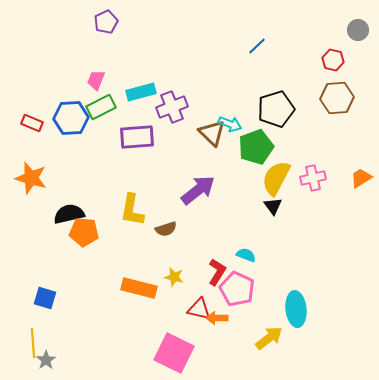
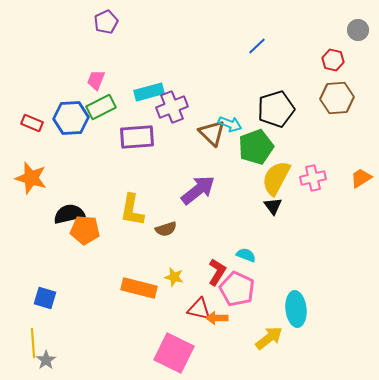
cyan rectangle: moved 8 px right
orange pentagon: moved 1 px right, 2 px up
